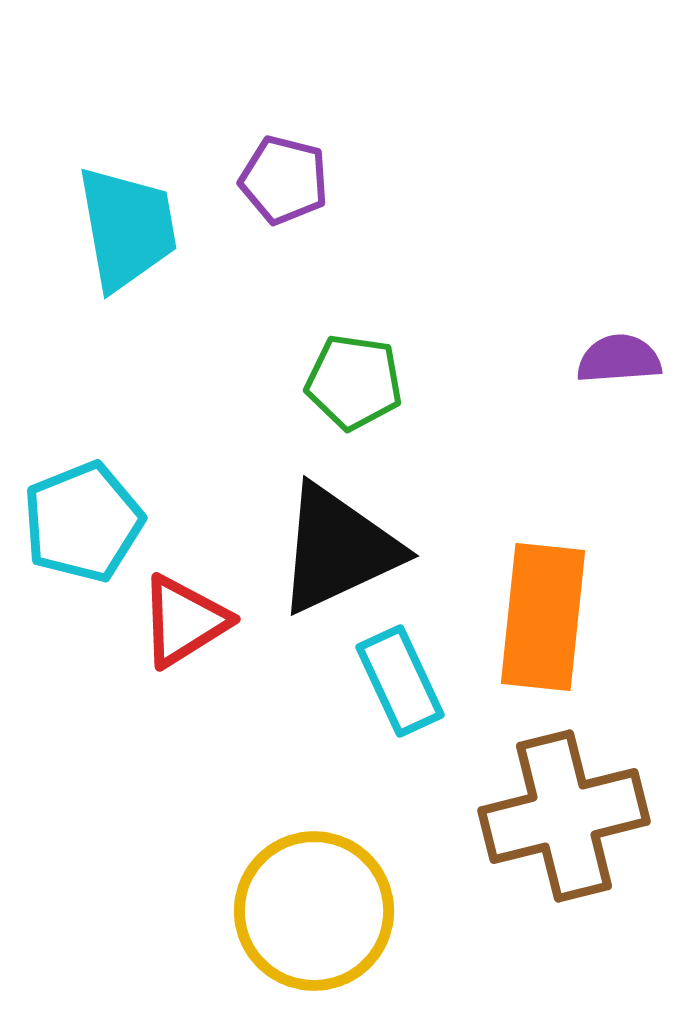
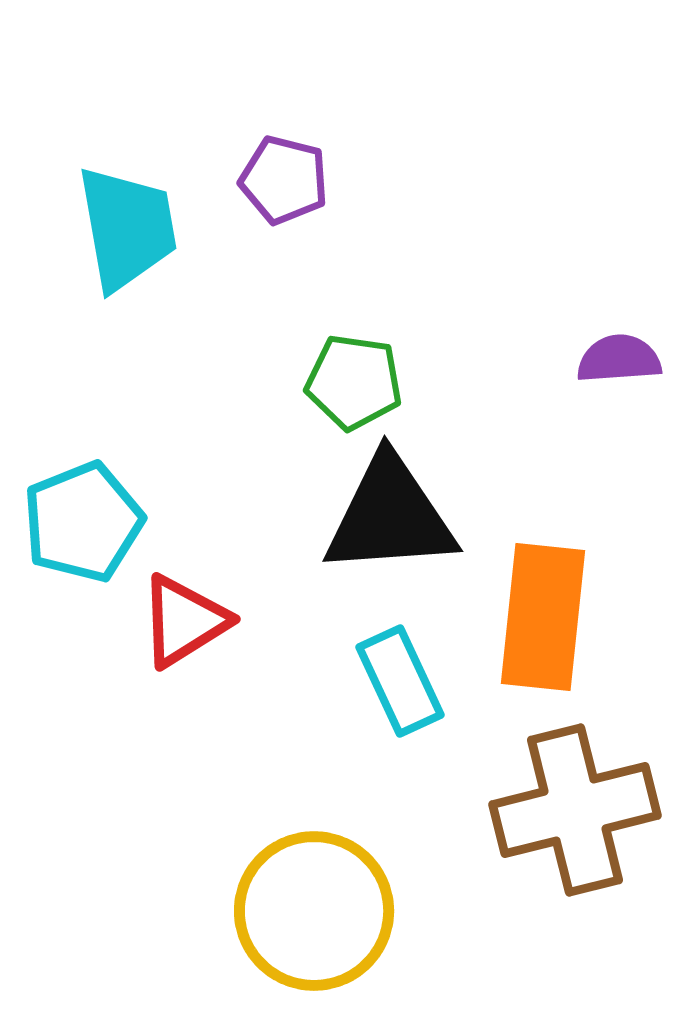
black triangle: moved 52 px right, 33 px up; rotated 21 degrees clockwise
brown cross: moved 11 px right, 6 px up
